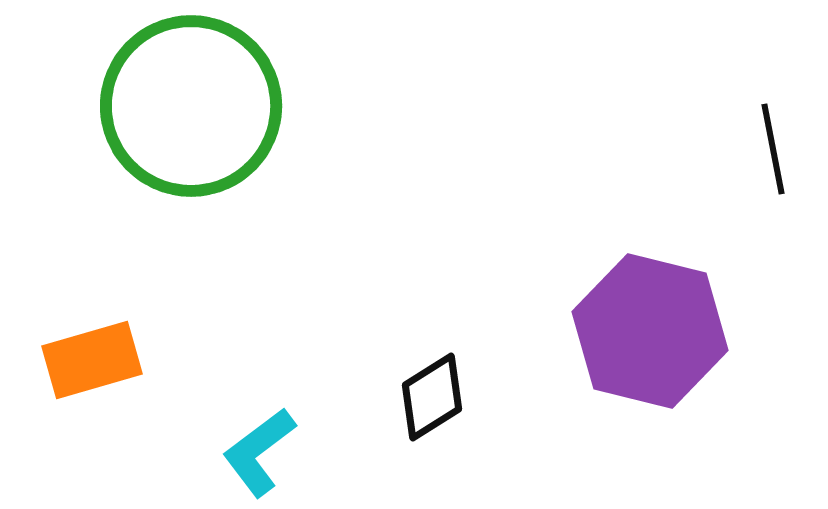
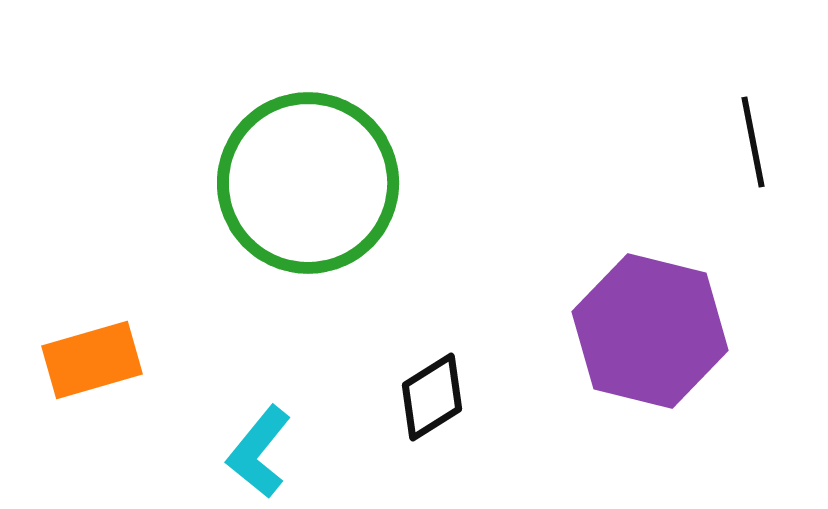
green circle: moved 117 px right, 77 px down
black line: moved 20 px left, 7 px up
cyan L-shape: rotated 14 degrees counterclockwise
